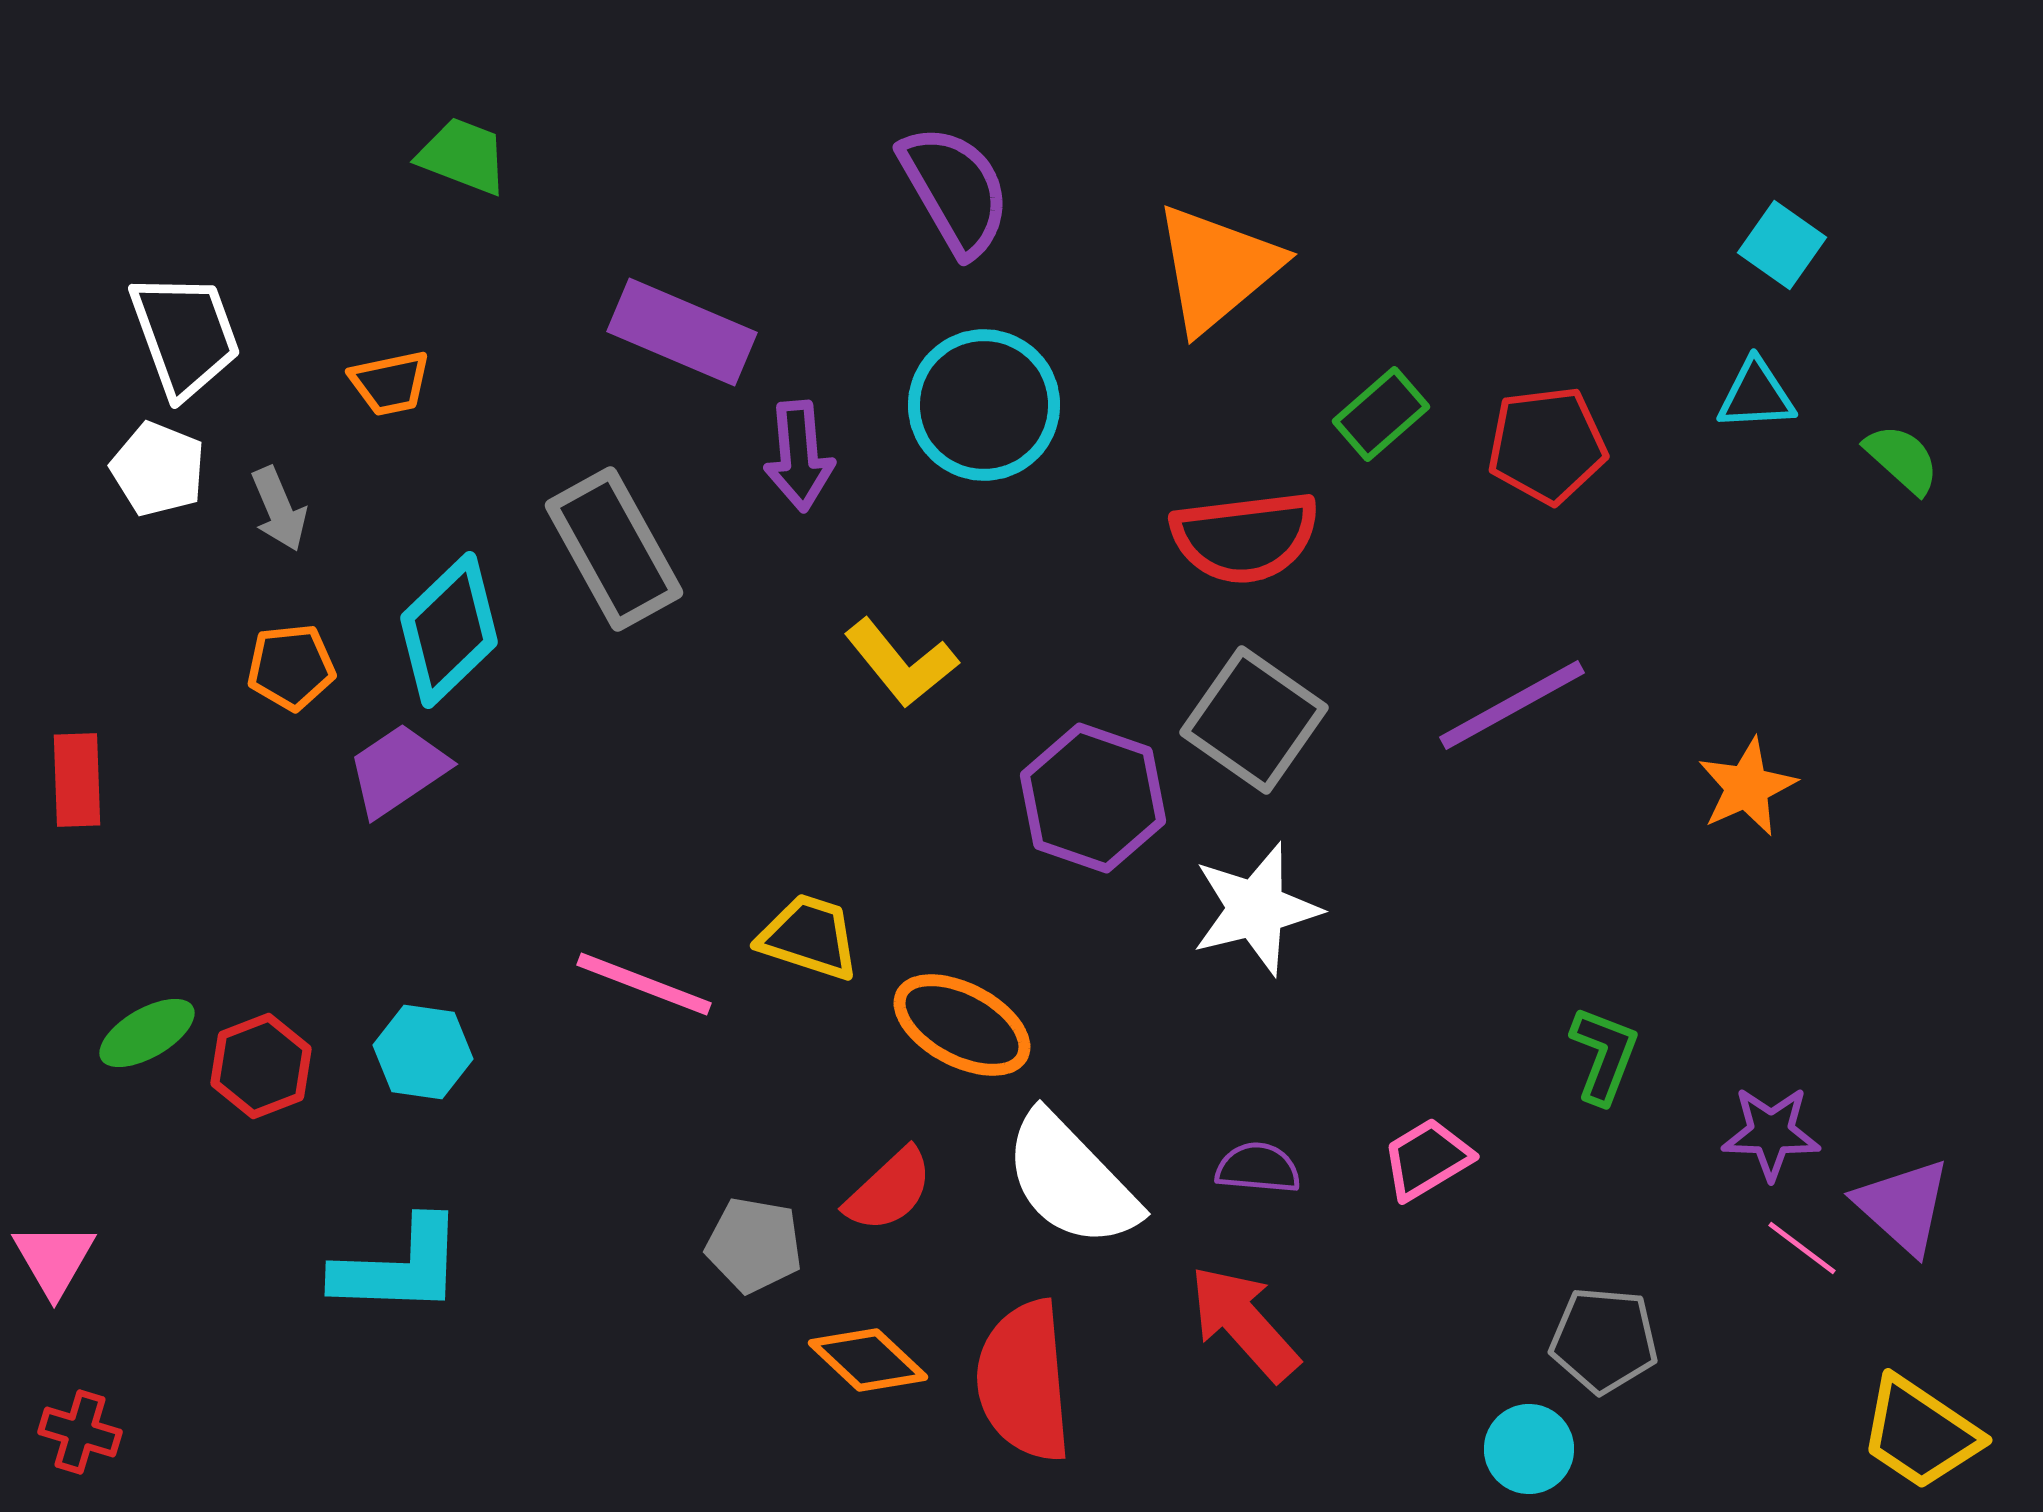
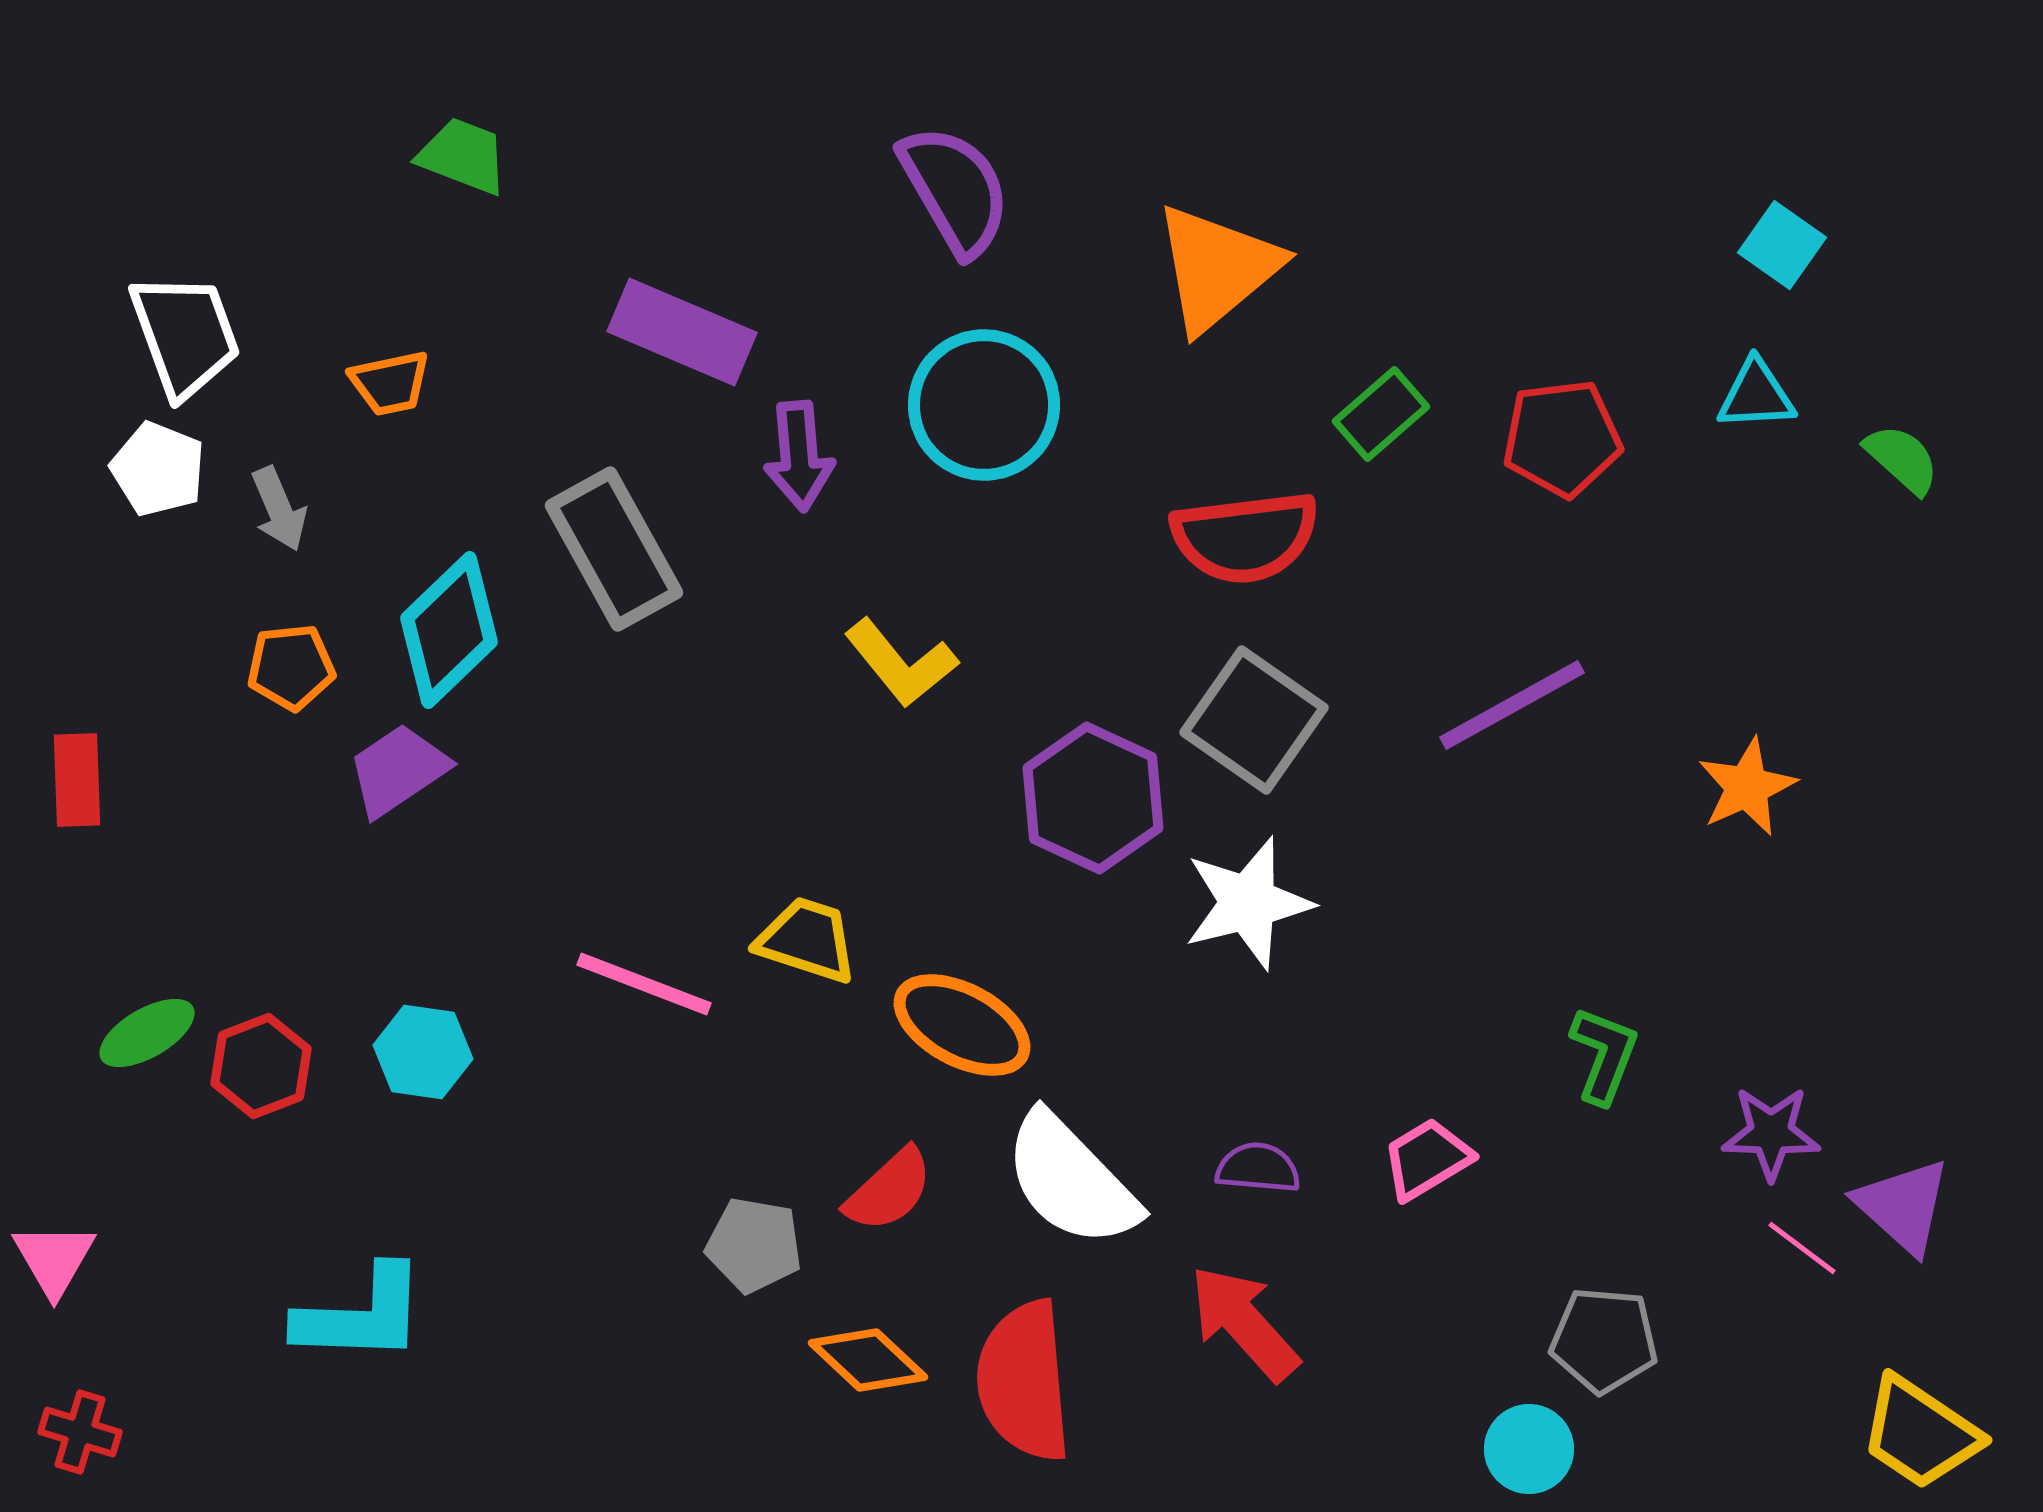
red pentagon at (1547, 445): moved 15 px right, 7 px up
purple hexagon at (1093, 798): rotated 6 degrees clockwise
white star at (1256, 909): moved 8 px left, 6 px up
yellow trapezoid at (809, 937): moved 2 px left, 3 px down
cyan L-shape at (399, 1267): moved 38 px left, 48 px down
